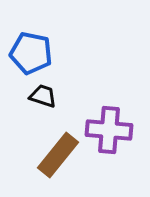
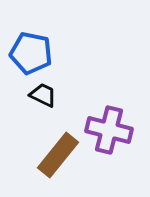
black trapezoid: moved 1 px up; rotated 8 degrees clockwise
purple cross: rotated 9 degrees clockwise
